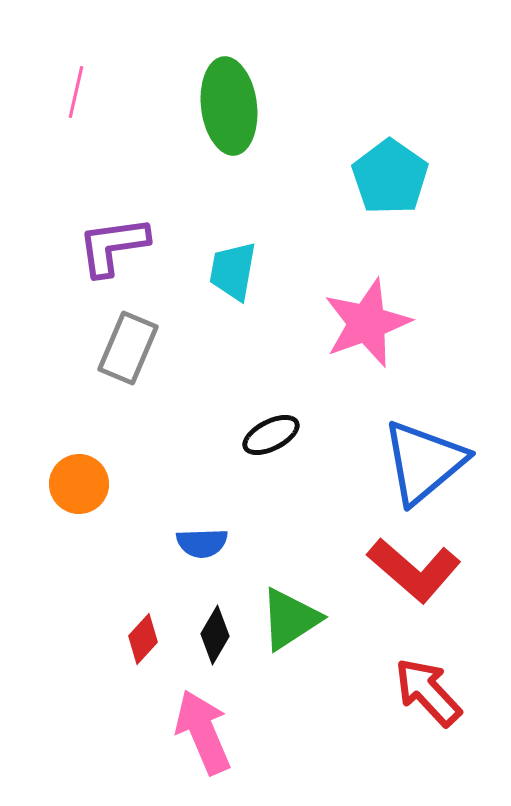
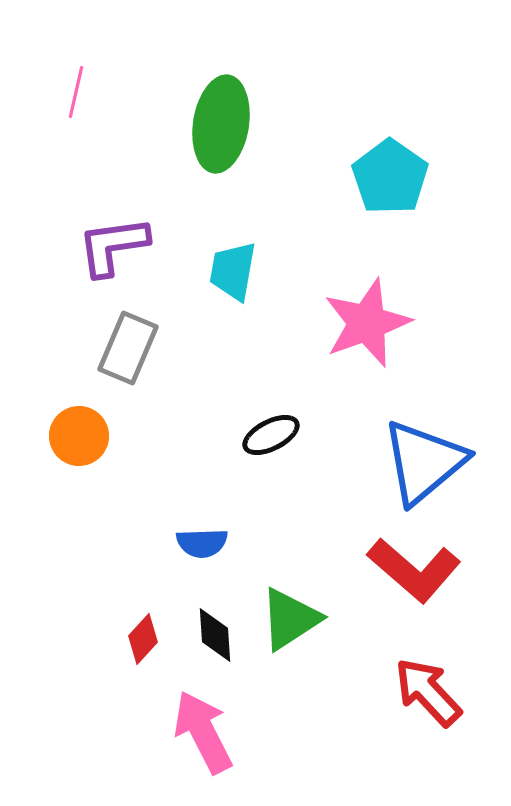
green ellipse: moved 8 px left, 18 px down; rotated 16 degrees clockwise
orange circle: moved 48 px up
black diamond: rotated 34 degrees counterclockwise
pink arrow: rotated 4 degrees counterclockwise
